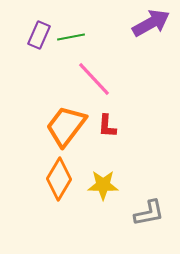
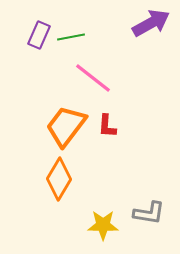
pink line: moved 1 px left, 1 px up; rotated 9 degrees counterclockwise
yellow star: moved 40 px down
gray L-shape: rotated 20 degrees clockwise
